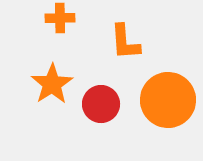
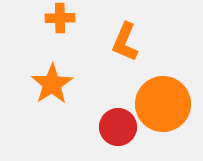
orange L-shape: rotated 27 degrees clockwise
orange circle: moved 5 px left, 4 px down
red circle: moved 17 px right, 23 px down
